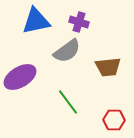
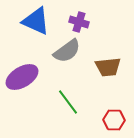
blue triangle: rotated 36 degrees clockwise
purple ellipse: moved 2 px right
